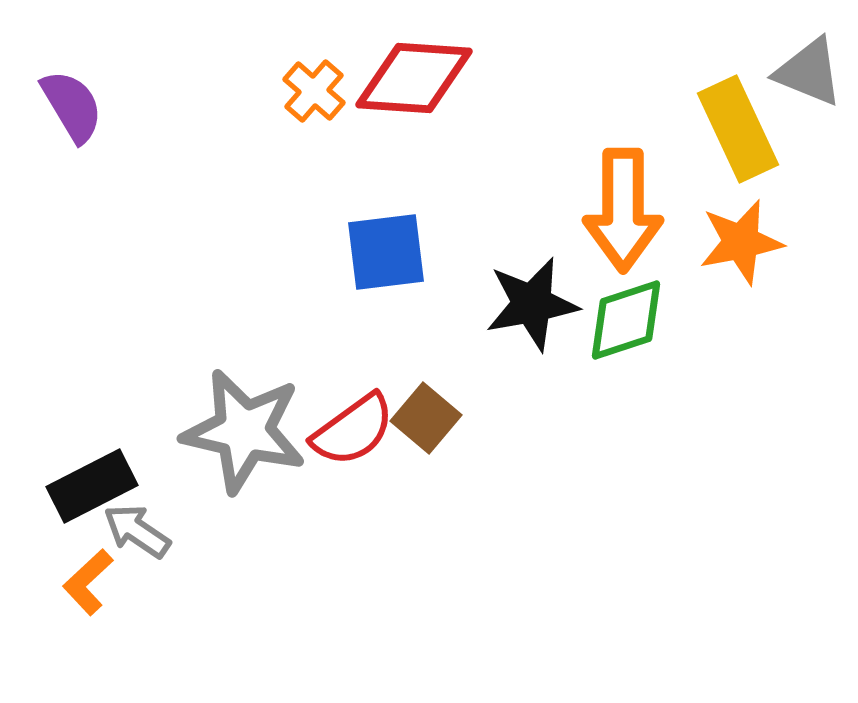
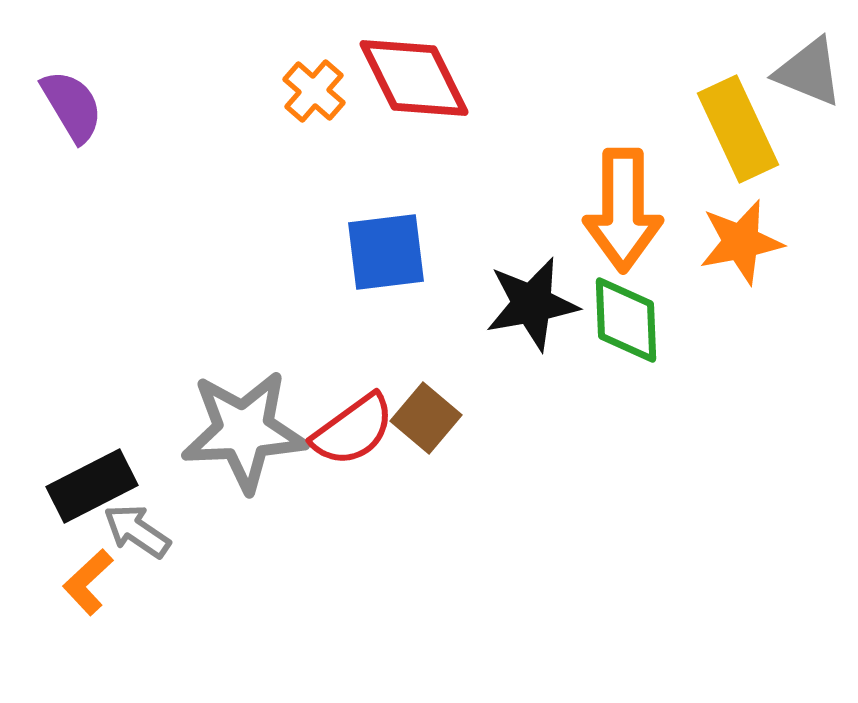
red diamond: rotated 60 degrees clockwise
green diamond: rotated 74 degrees counterclockwise
gray star: rotated 16 degrees counterclockwise
